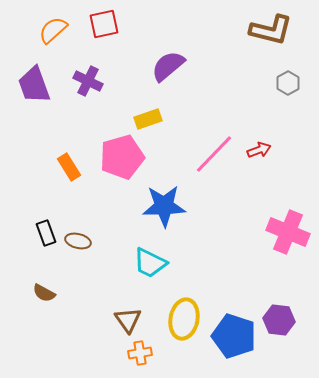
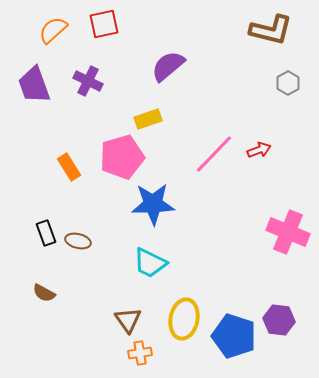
blue star: moved 11 px left, 2 px up
